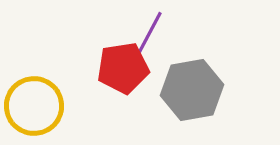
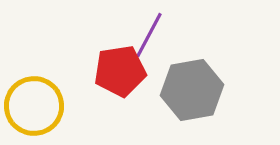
purple line: moved 1 px down
red pentagon: moved 3 px left, 3 px down
